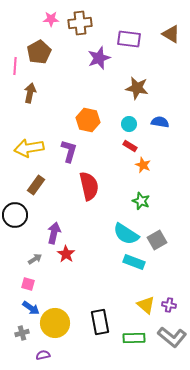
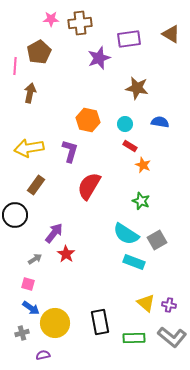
purple rectangle: rotated 15 degrees counterclockwise
cyan circle: moved 4 px left
purple L-shape: moved 1 px right
red semicircle: rotated 136 degrees counterclockwise
purple arrow: rotated 25 degrees clockwise
yellow triangle: moved 2 px up
